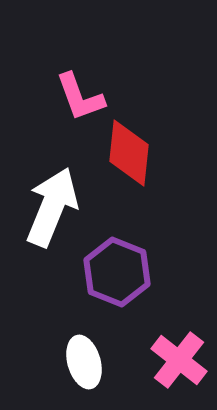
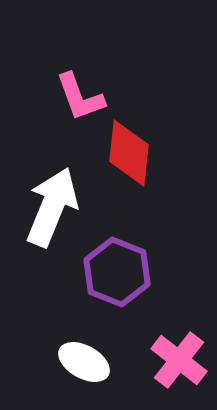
white ellipse: rotated 45 degrees counterclockwise
